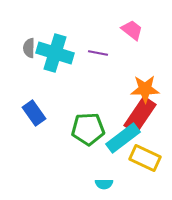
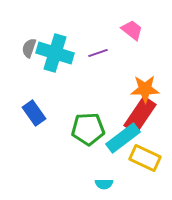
gray semicircle: rotated 18 degrees clockwise
purple line: rotated 30 degrees counterclockwise
